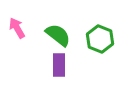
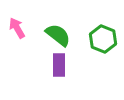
green hexagon: moved 3 px right
